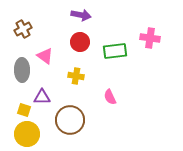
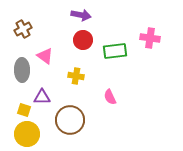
red circle: moved 3 px right, 2 px up
